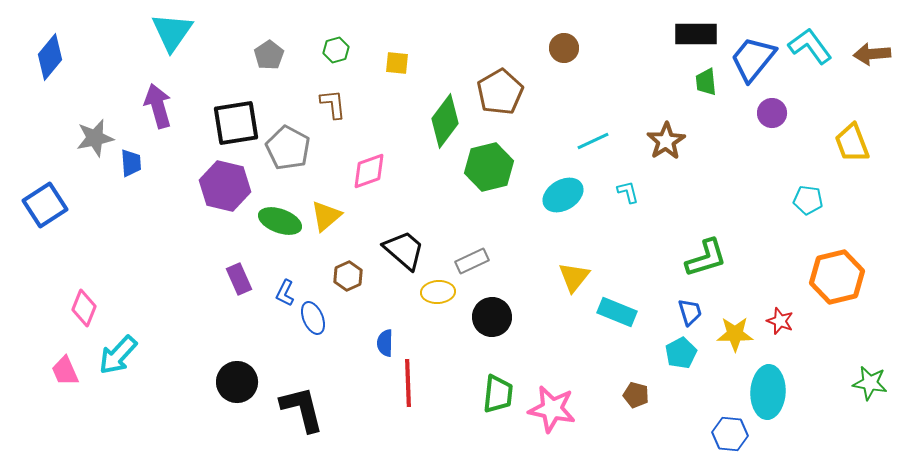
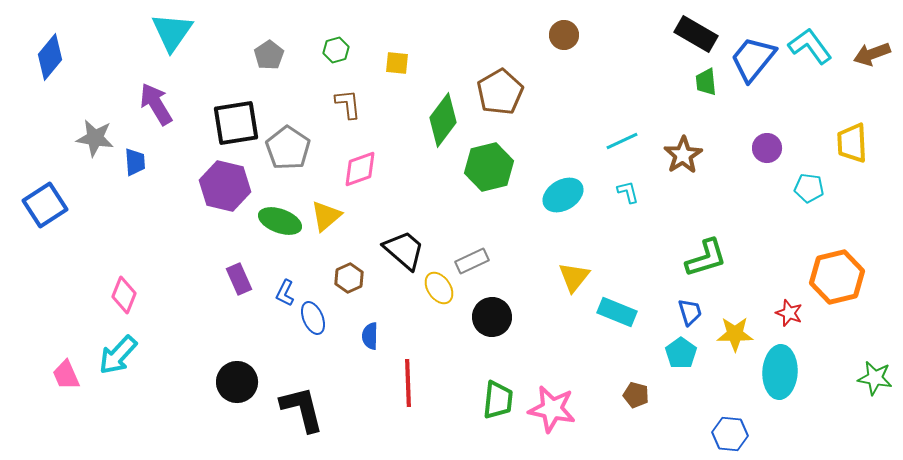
black rectangle at (696, 34): rotated 30 degrees clockwise
brown circle at (564, 48): moved 13 px up
brown arrow at (872, 54): rotated 15 degrees counterclockwise
brown L-shape at (333, 104): moved 15 px right
purple arrow at (158, 106): moved 2 px left, 2 px up; rotated 15 degrees counterclockwise
purple circle at (772, 113): moved 5 px left, 35 px down
green diamond at (445, 121): moved 2 px left, 1 px up
gray star at (95, 138): rotated 21 degrees clockwise
cyan line at (593, 141): moved 29 px right
brown star at (666, 141): moved 17 px right, 14 px down
yellow trapezoid at (852, 143): rotated 18 degrees clockwise
gray pentagon at (288, 148): rotated 6 degrees clockwise
blue trapezoid at (131, 163): moved 4 px right, 1 px up
pink diamond at (369, 171): moved 9 px left, 2 px up
cyan pentagon at (808, 200): moved 1 px right, 12 px up
brown hexagon at (348, 276): moved 1 px right, 2 px down
yellow ellipse at (438, 292): moved 1 px right, 4 px up; rotated 60 degrees clockwise
pink diamond at (84, 308): moved 40 px right, 13 px up
red star at (780, 321): moved 9 px right, 8 px up
blue semicircle at (385, 343): moved 15 px left, 7 px up
cyan pentagon at (681, 353): rotated 8 degrees counterclockwise
pink trapezoid at (65, 371): moved 1 px right, 4 px down
green star at (870, 383): moved 5 px right, 5 px up
cyan ellipse at (768, 392): moved 12 px right, 20 px up
green trapezoid at (498, 394): moved 6 px down
